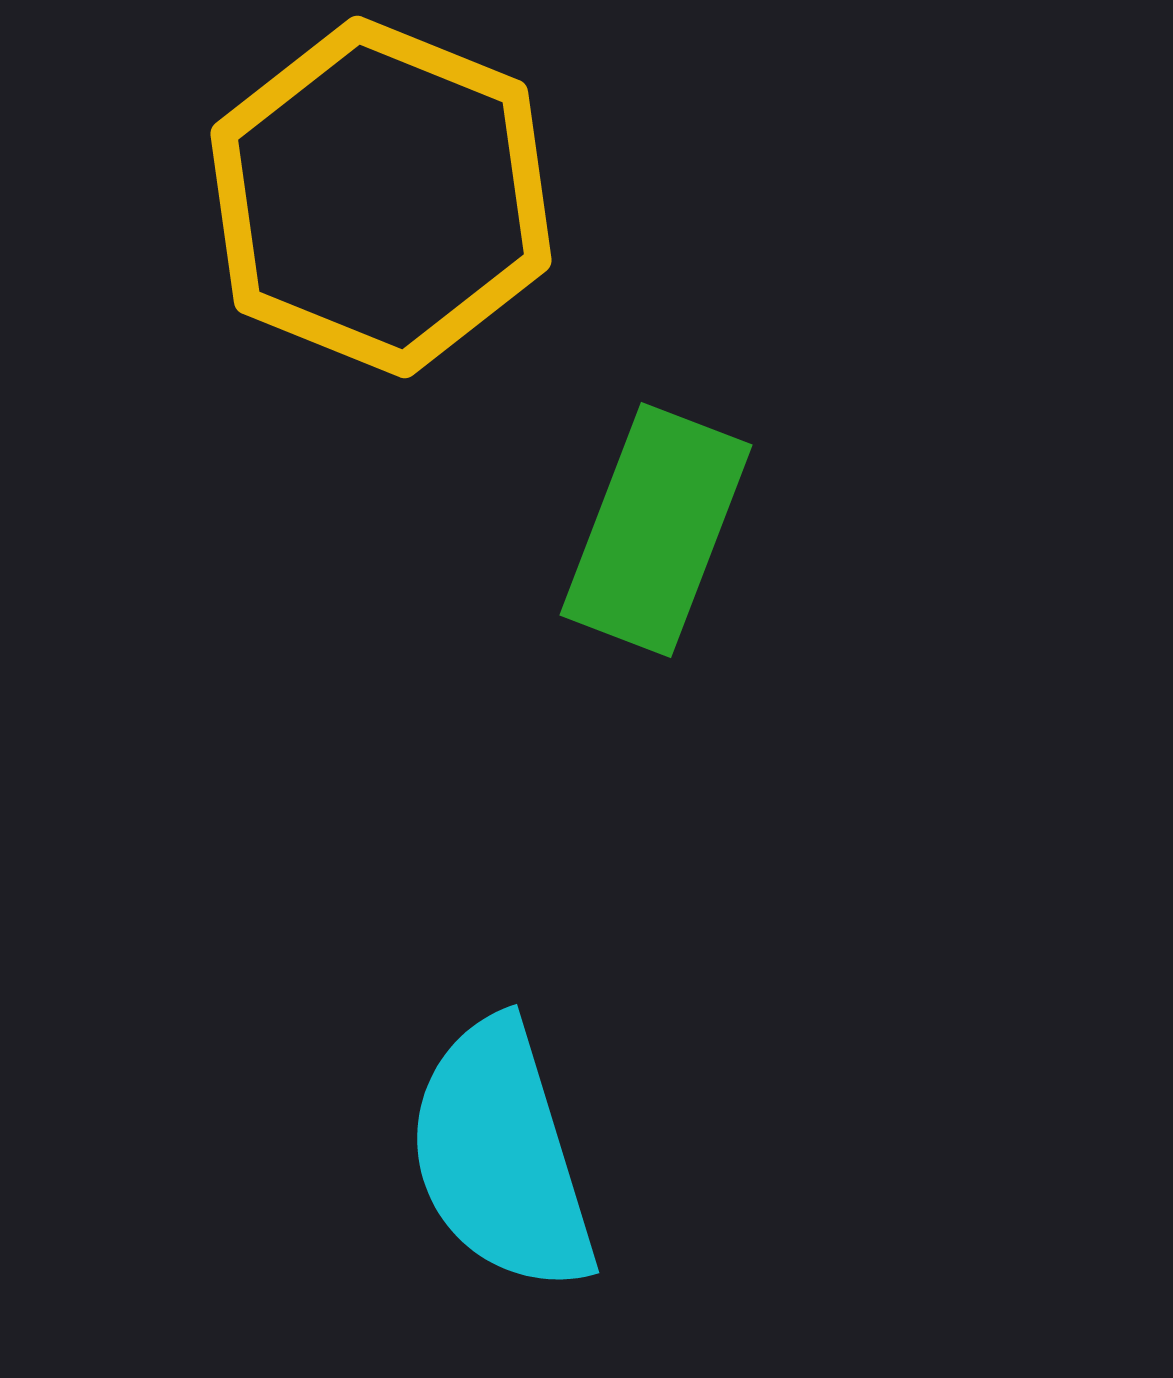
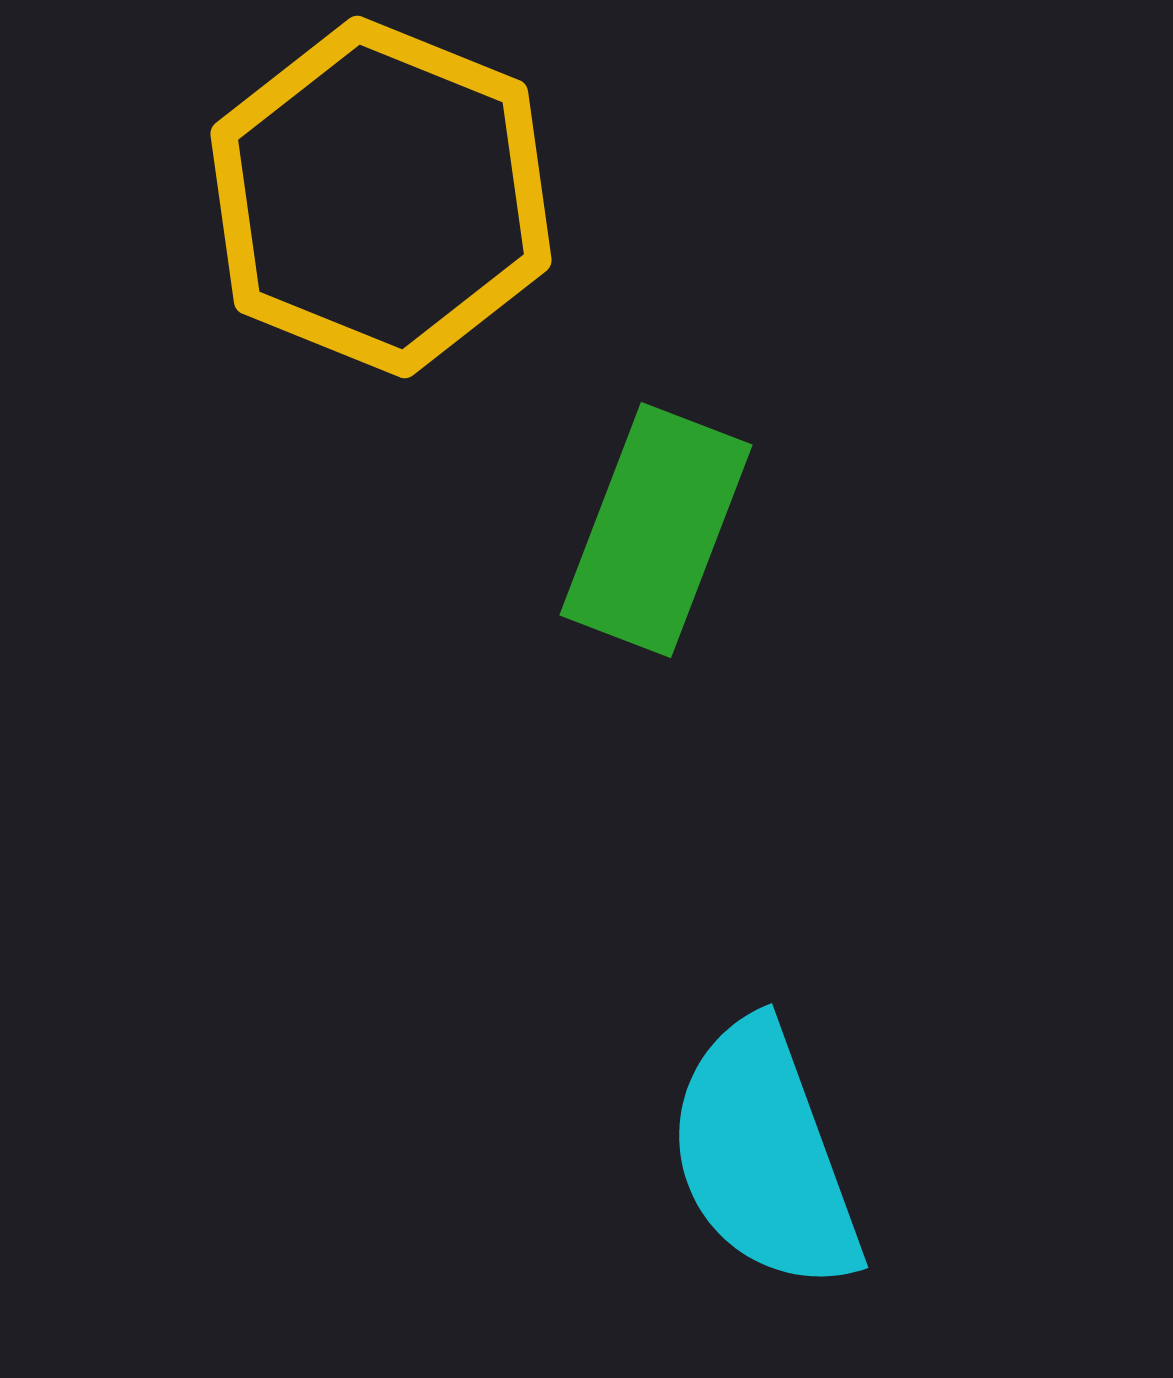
cyan semicircle: moved 263 px right; rotated 3 degrees counterclockwise
